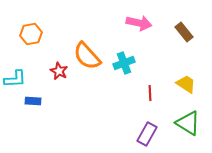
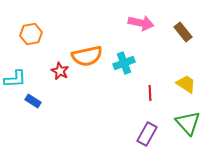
pink arrow: moved 2 px right
brown rectangle: moved 1 px left
orange semicircle: rotated 60 degrees counterclockwise
red star: moved 1 px right
blue rectangle: rotated 28 degrees clockwise
green triangle: rotated 16 degrees clockwise
